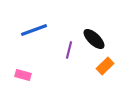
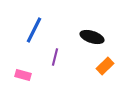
blue line: rotated 44 degrees counterclockwise
black ellipse: moved 2 px left, 2 px up; rotated 25 degrees counterclockwise
purple line: moved 14 px left, 7 px down
